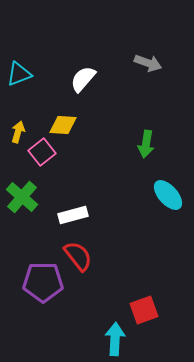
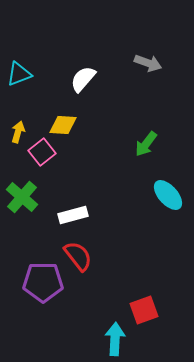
green arrow: rotated 28 degrees clockwise
